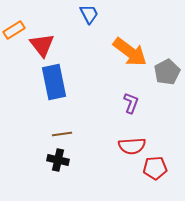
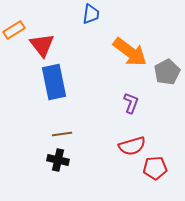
blue trapezoid: moved 2 px right; rotated 35 degrees clockwise
red semicircle: rotated 12 degrees counterclockwise
